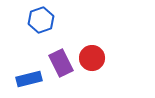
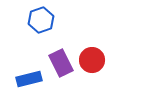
red circle: moved 2 px down
